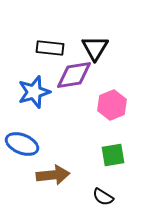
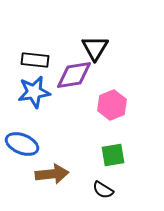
black rectangle: moved 15 px left, 12 px down
blue star: rotated 8 degrees clockwise
brown arrow: moved 1 px left, 1 px up
black semicircle: moved 7 px up
